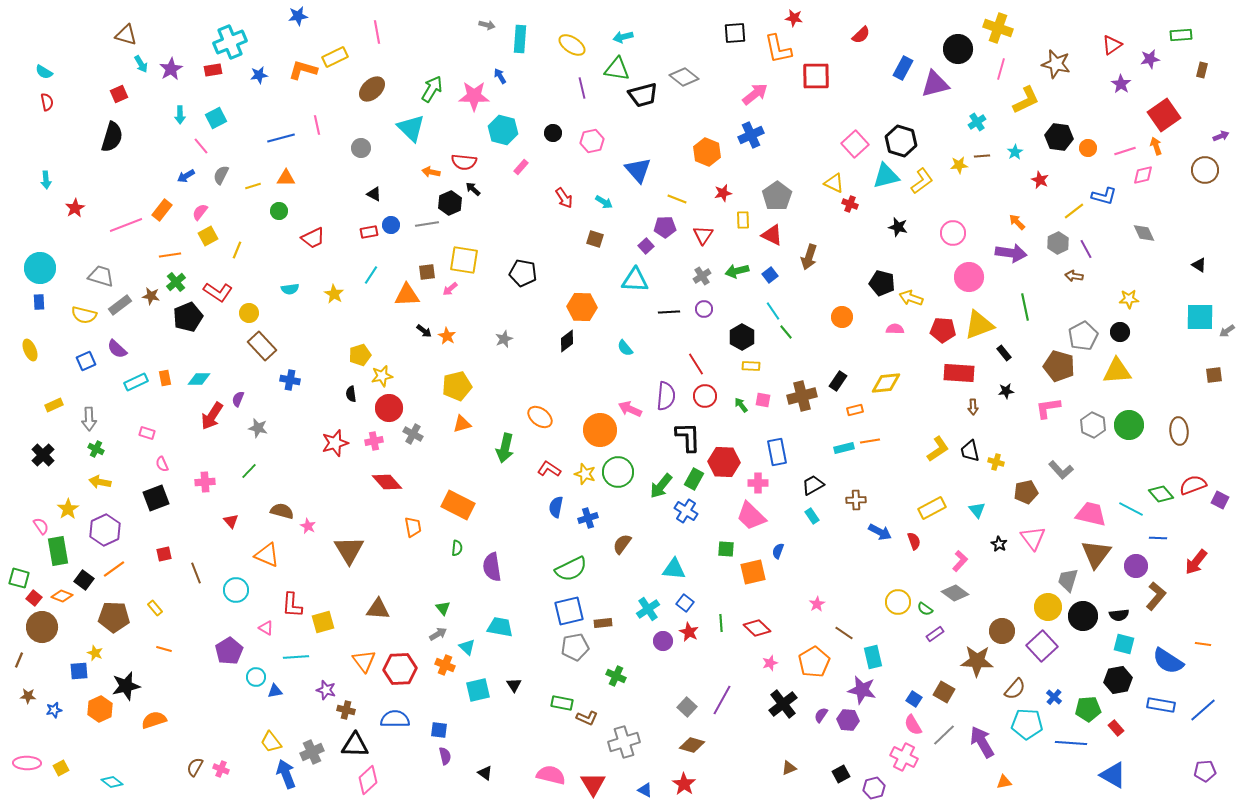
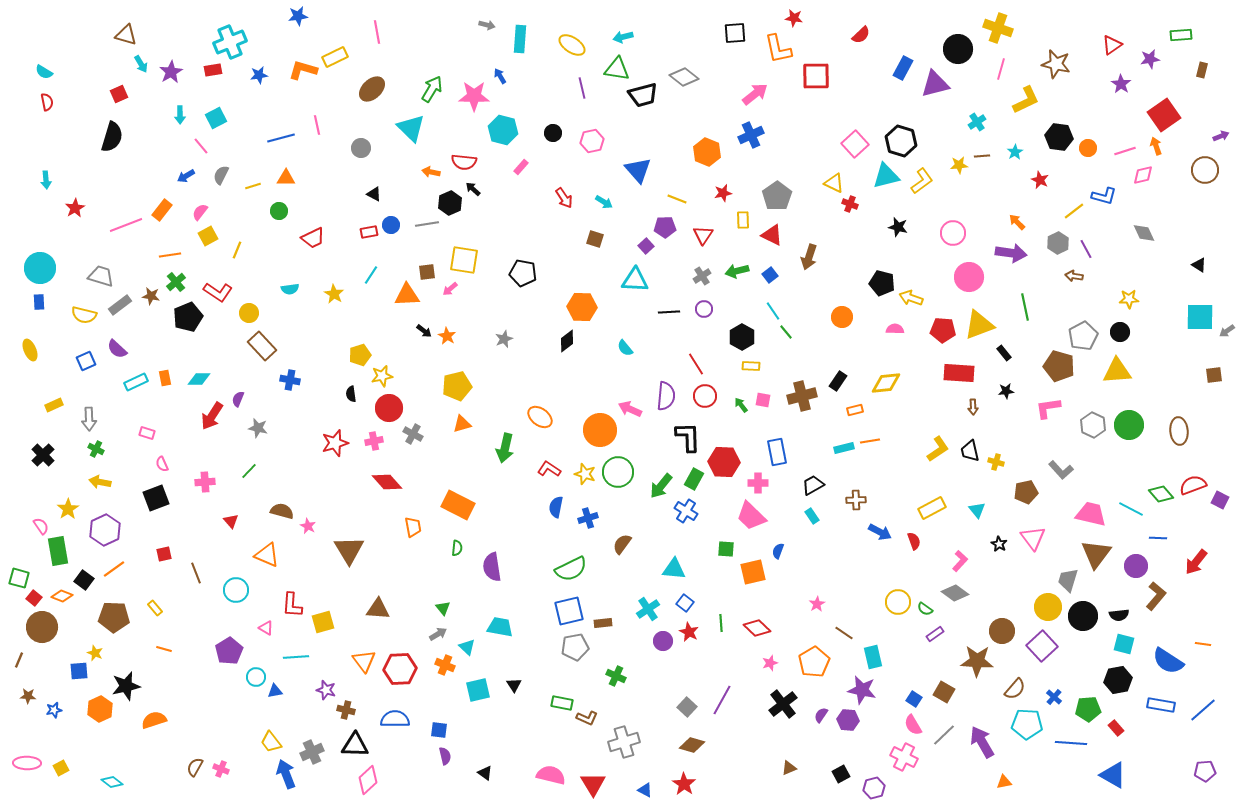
purple star at (171, 69): moved 3 px down
